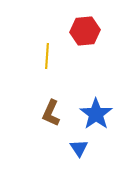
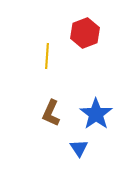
red hexagon: moved 2 px down; rotated 16 degrees counterclockwise
